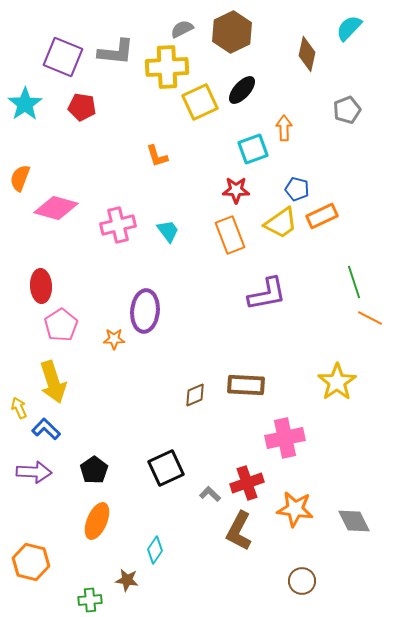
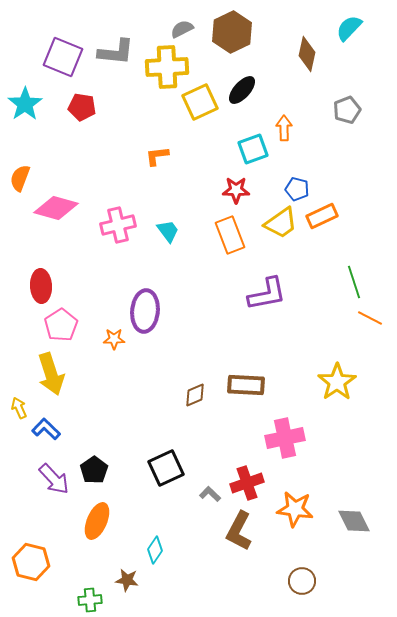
orange L-shape at (157, 156): rotated 100 degrees clockwise
yellow arrow at (53, 382): moved 2 px left, 8 px up
purple arrow at (34, 472): moved 20 px right, 7 px down; rotated 44 degrees clockwise
